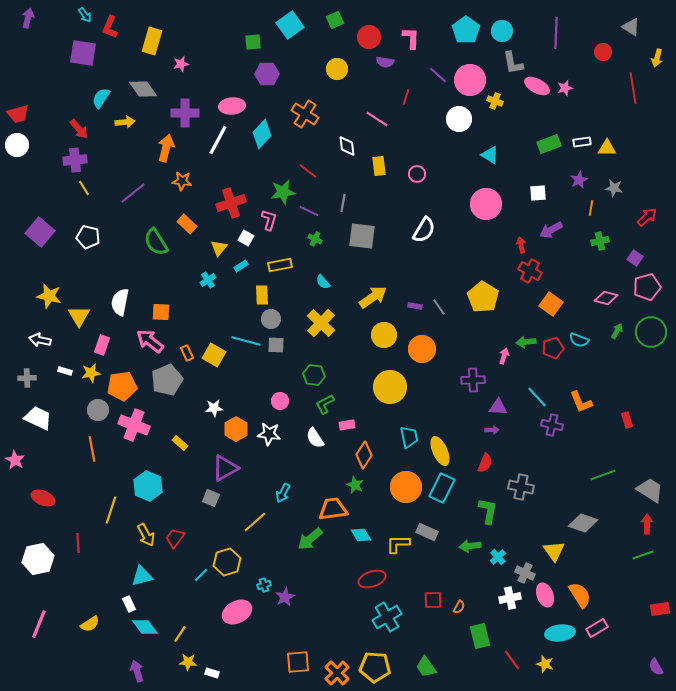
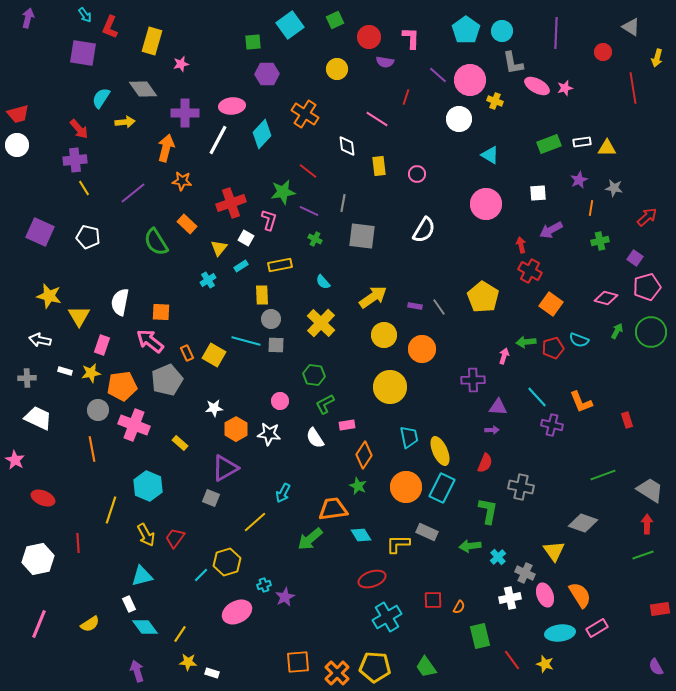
purple square at (40, 232): rotated 16 degrees counterclockwise
green star at (355, 485): moved 3 px right, 1 px down
